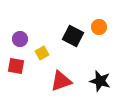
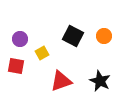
orange circle: moved 5 px right, 9 px down
black star: rotated 10 degrees clockwise
